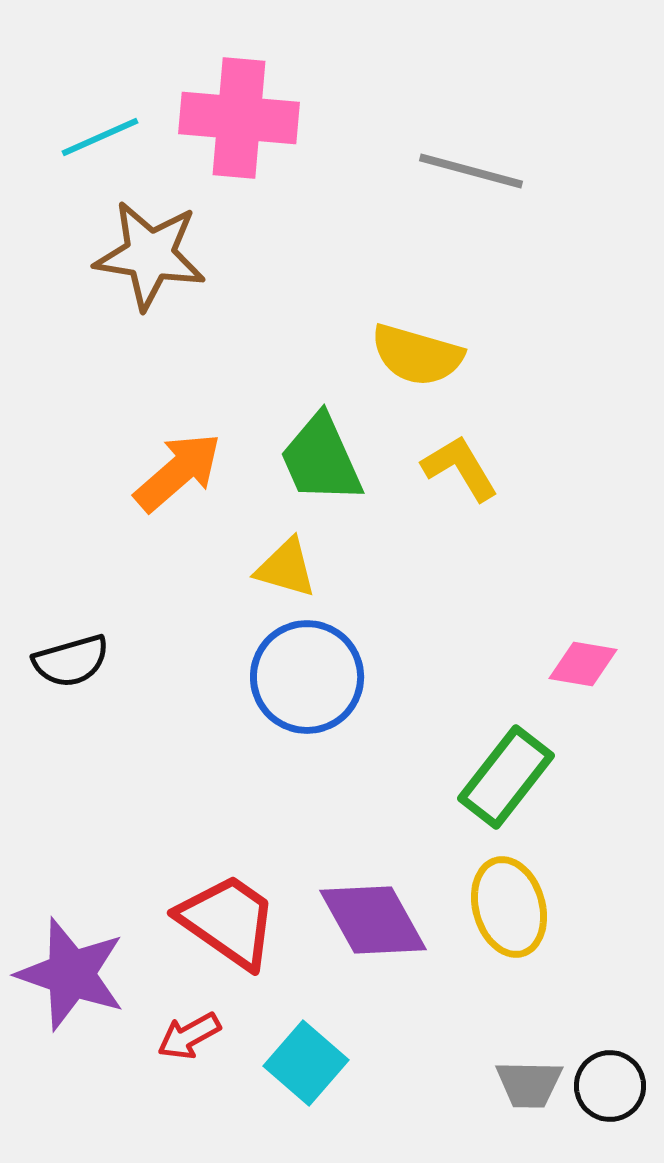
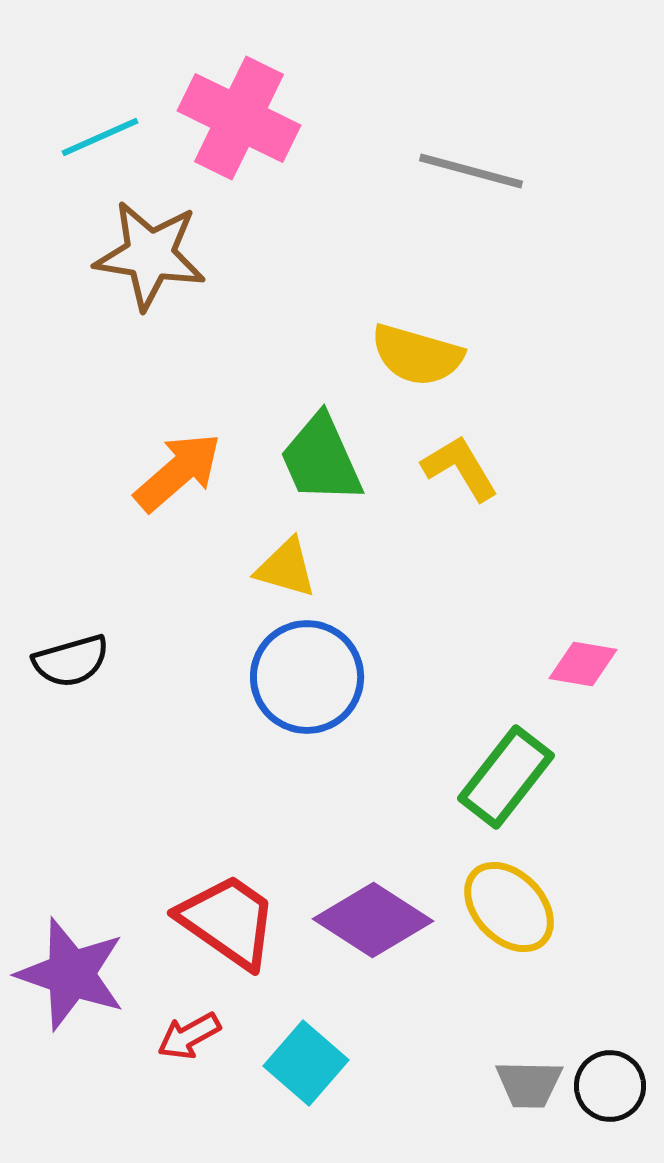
pink cross: rotated 21 degrees clockwise
yellow ellipse: rotated 28 degrees counterclockwise
purple diamond: rotated 28 degrees counterclockwise
